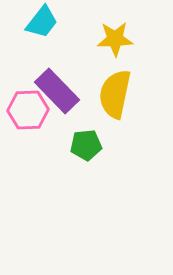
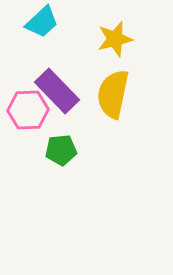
cyan trapezoid: rotated 9 degrees clockwise
yellow star: rotated 12 degrees counterclockwise
yellow semicircle: moved 2 px left
green pentagon: moved 25 px left, 5 px down
